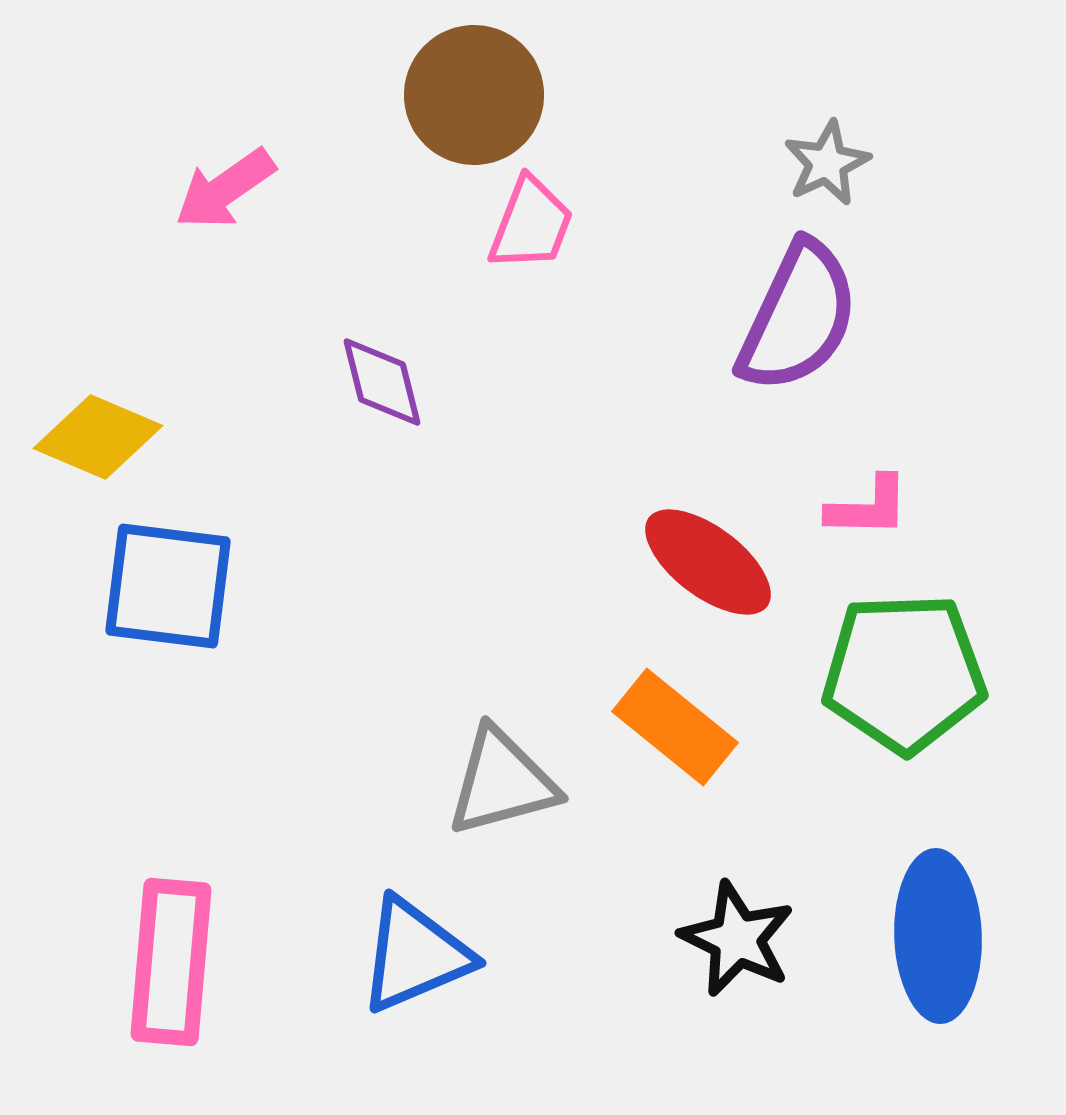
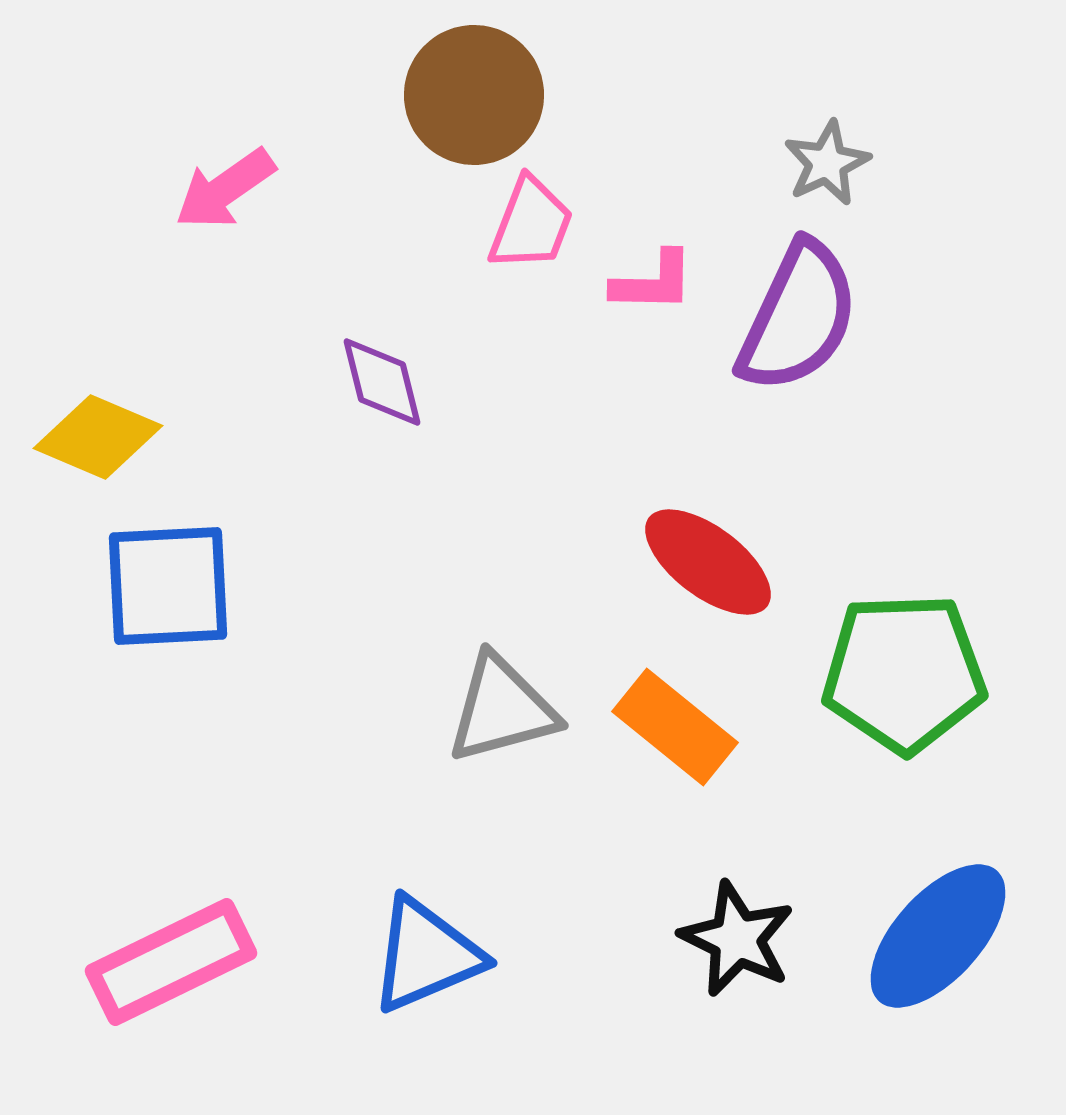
pink L-shape: moved 215 px left, 225 px up
blue square: rotated 10 degrees counterclockwise
gray triangle: moved 73 px up
blue ellipse: rotated 44 degrees clockwise
blue triangle: moved 11 px right
pink rectangle: rotated 59 degrees clockwise
